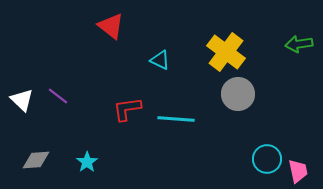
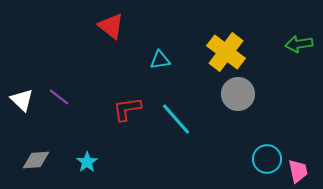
cyan triangle: rotated 35 degrees counterclockwise
purple line: moved 1 px right, 1 px down
cyan line: rotated 45 degrees clockwise
